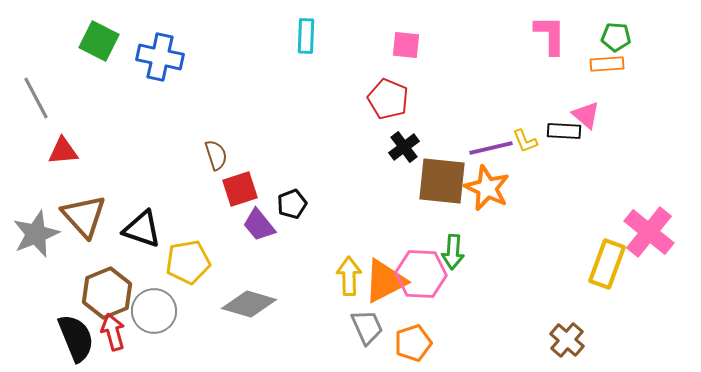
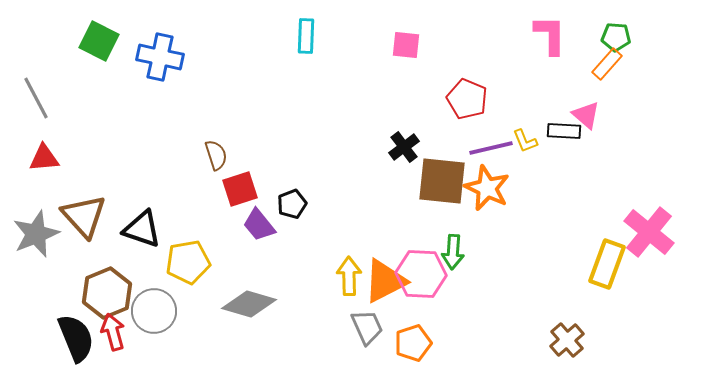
orange rectangle: rotated 44 degrees counterclockwise
red pentagon: moved 79 px right
red triangle: moved 19 px left, 7 px down
brown cross: rotated 8 degrees clockwise
